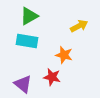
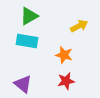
red star: moved 14 px right, 4 px down; rotated 24 degrees counterclockwise
